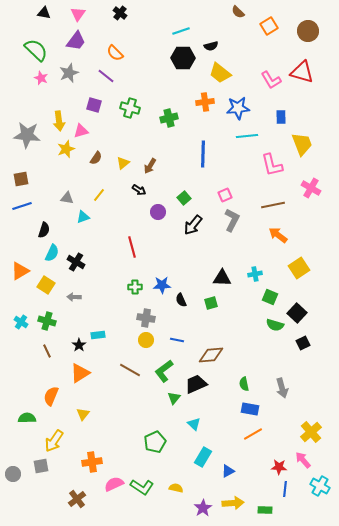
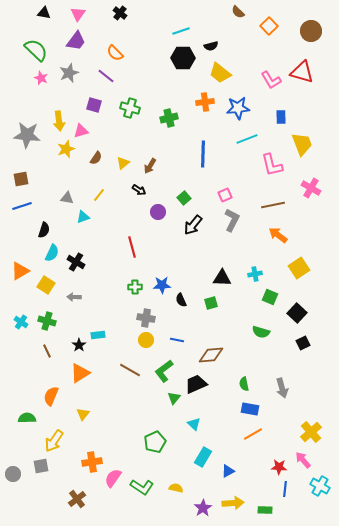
orange square at (269, 26): rotated 12 degrees counterclockwise
brown circle at (308, 31): moved 3 px right
cyan line at (247, 136): moved 3 px down; rotated 15 degrees counterclockwise
green semicircle at (275, 325): moved 14 px left, 7 px down
pink semicircle at (114, 484): moved 1 px left, 6 px up; rotated 30 degrees counterclockwise
